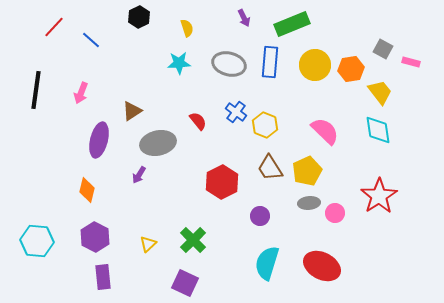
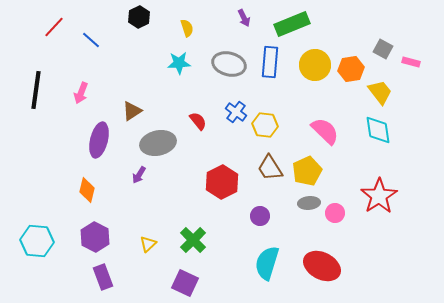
yellow hexagon at (265, 125): rotated 15 degrees counterclockwise
purple rectangle at (103, 277): rotated 15 degrees counterclockwise
